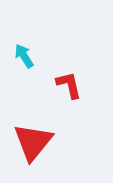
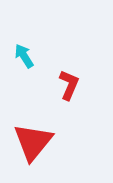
red L-shape: rotated 36 degrees clockwise
